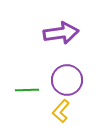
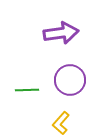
purple circle: moved 3 px right
yellow L-shape: moved 12 px down
